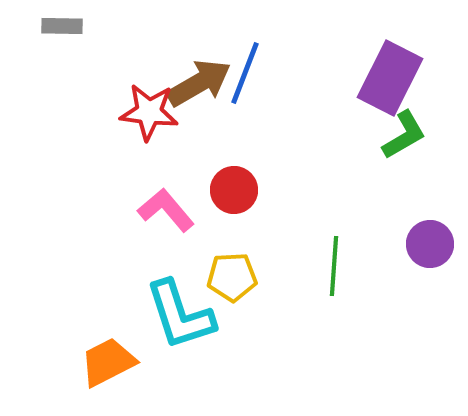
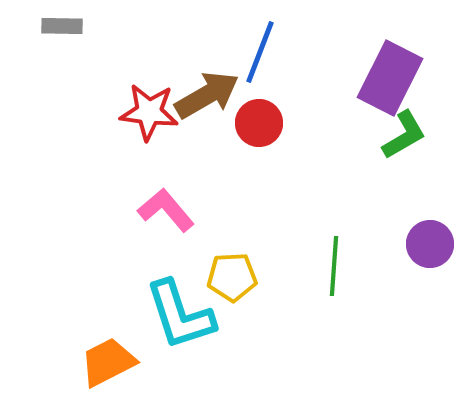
blue line: moved 15 px right, 21 px up
brown arrow: moved 8 px right, 12 px down
red circle: moved 25 px right, 67 px up
